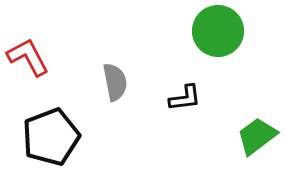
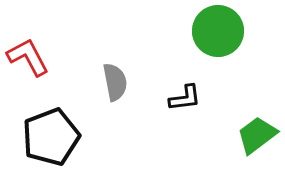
green trapezoid: moved 1 px up
